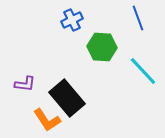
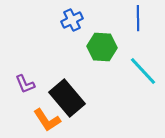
blue line: rotated 20 degrees clockwise
purple L-shape: rotated 60 degrees clockwise
